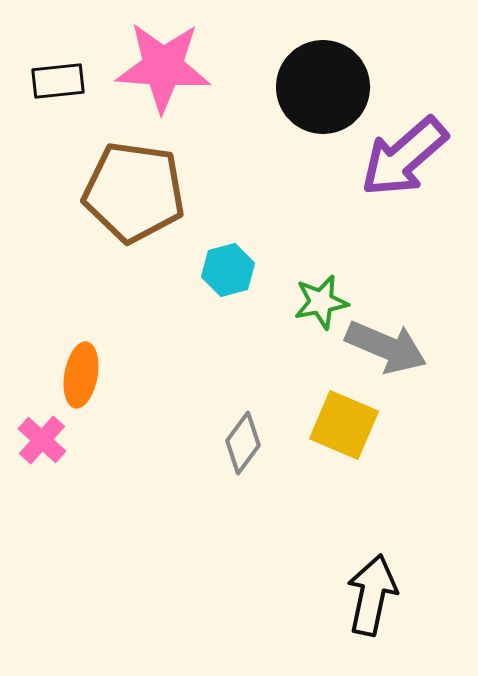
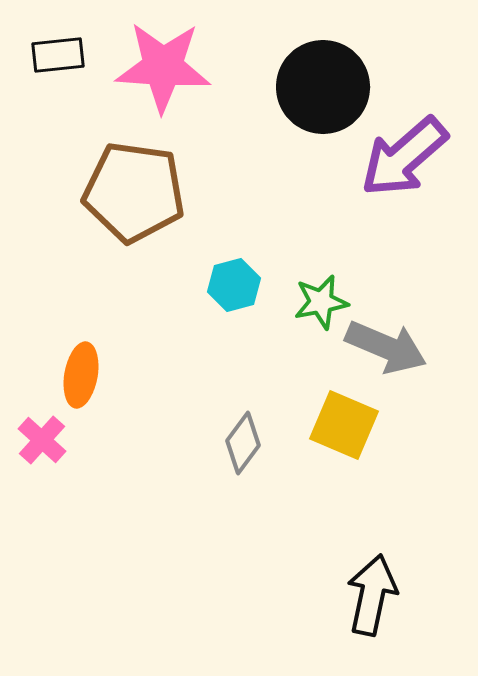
black rectangle: moved 26 px up
cyan hexagon: moved 6 px right, 15 px down
